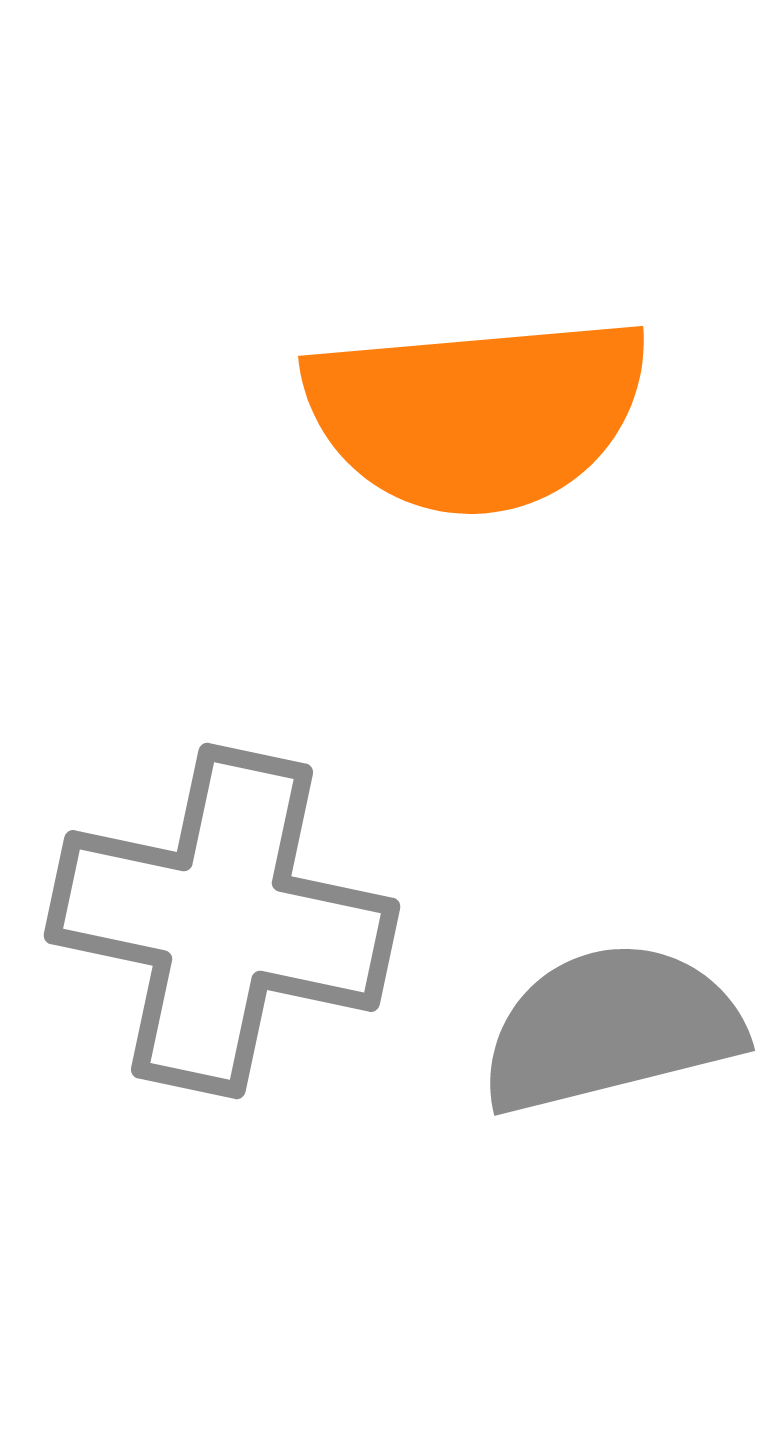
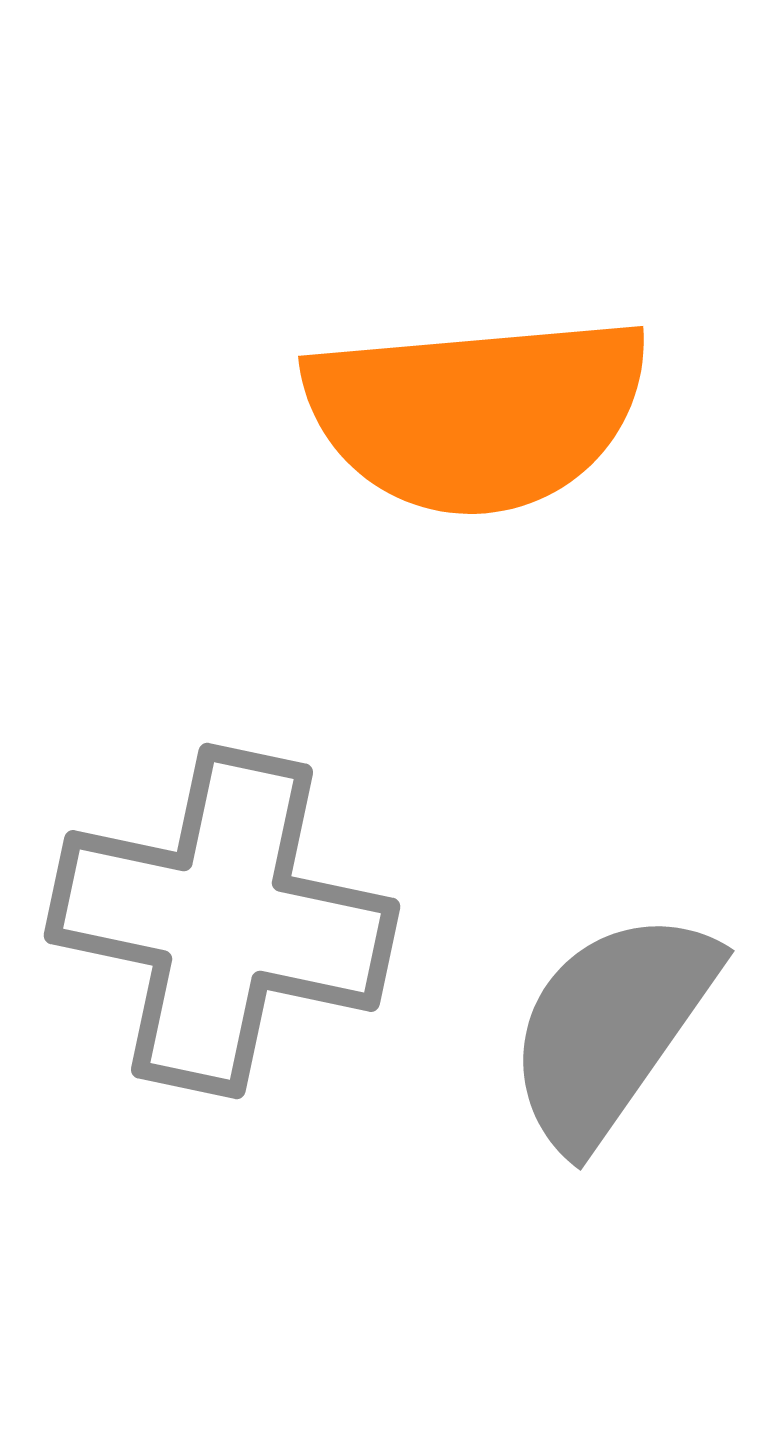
gray semicircle: rotated 41 degrees counterclockwise
